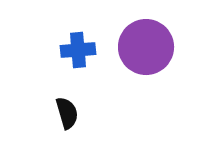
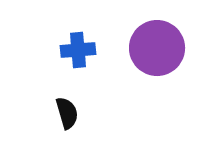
purple circle: moved 11 px right, 1 px down
